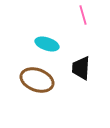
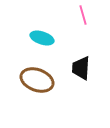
cyan ellipse: moved 5 px left, 6 px up
